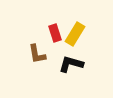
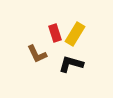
brown L-shape: rotated 15 degrees counterclockwise
